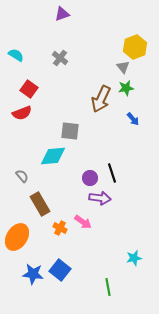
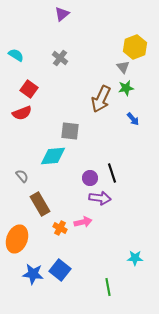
purple triangle: rotated 21 degrees counterclockwise
pink arrow: rotated 48 degrees counterclockwise
orange ellipse: moved 2 px down; rotated 12 degrees counterclockwise
cyan star: moved 1 px right; rotated 14 degrees clockwise
